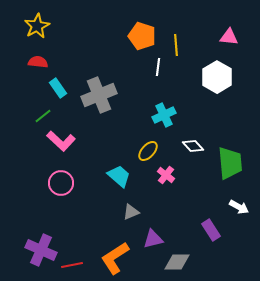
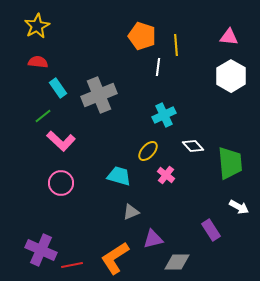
white hexagon: moved 14 px right, 1 px up
cyan trapezoid: rotated 25 degrees counterclockwise
